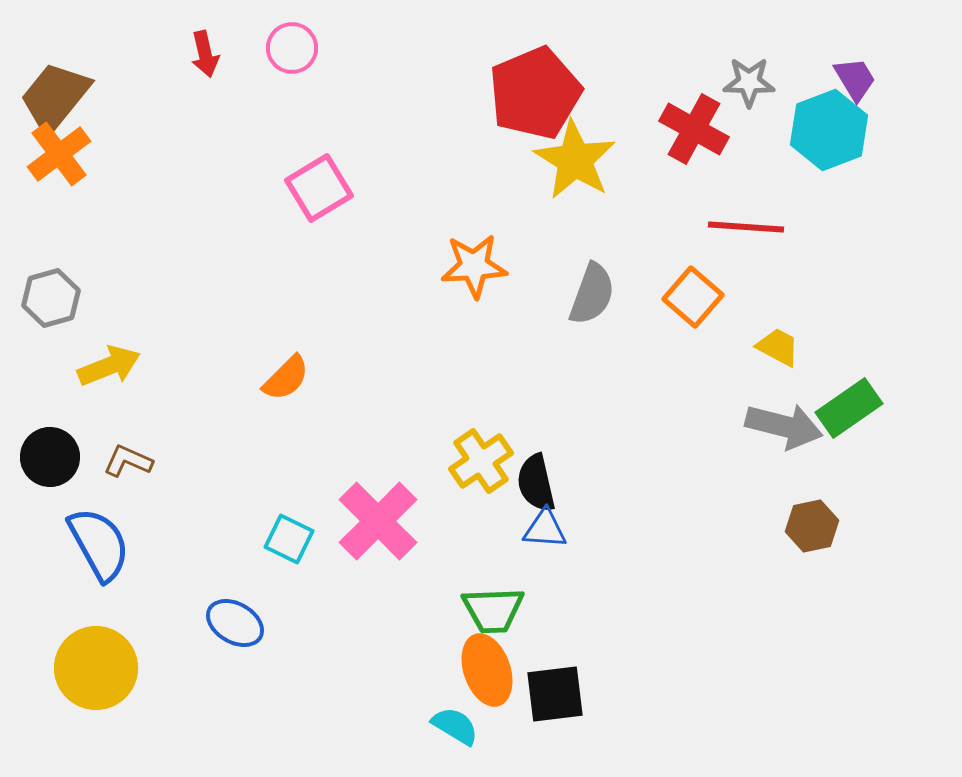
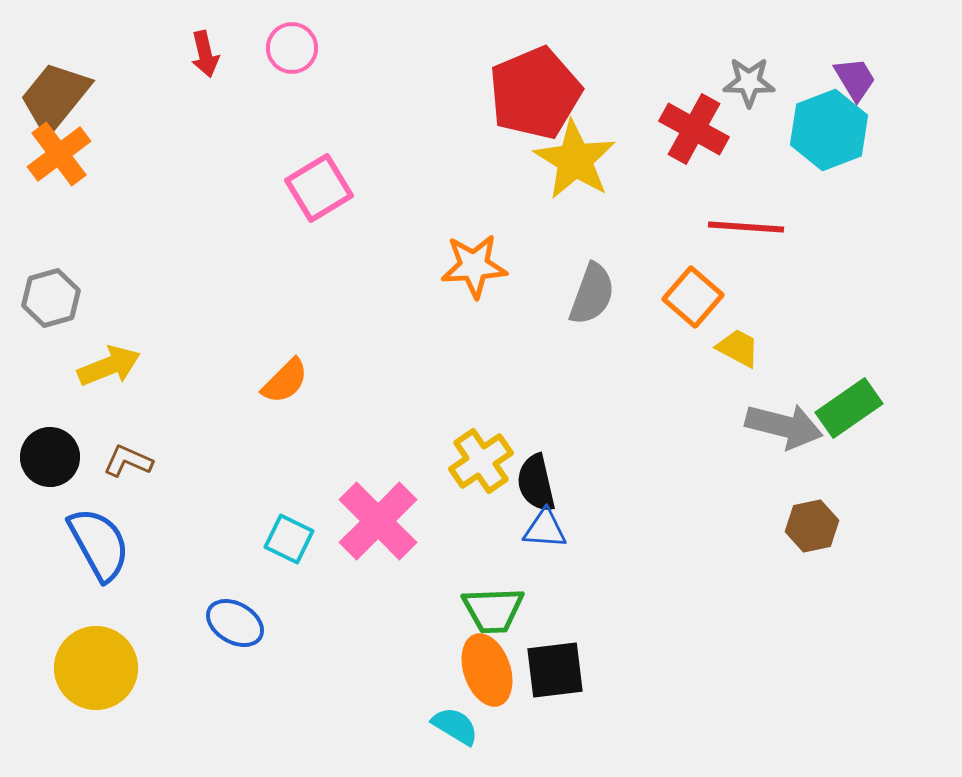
yellow trapezoid: moved 40 px left, 1 px down
orange semicircle: moved 1 px left, 3 px down
black square: moved 24 px up
